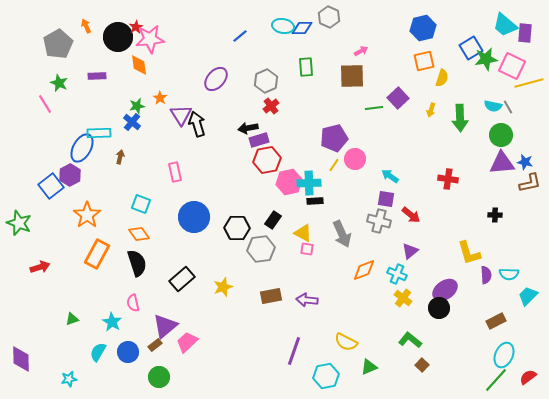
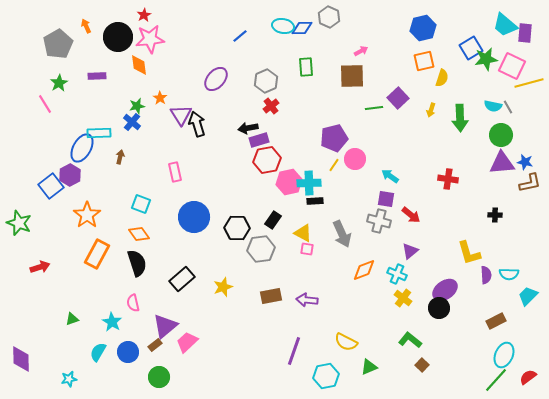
red star at (136, 27): moved 8 px right, 12 px up
green star at (59, 83): rotated 18 degrees clockwise
